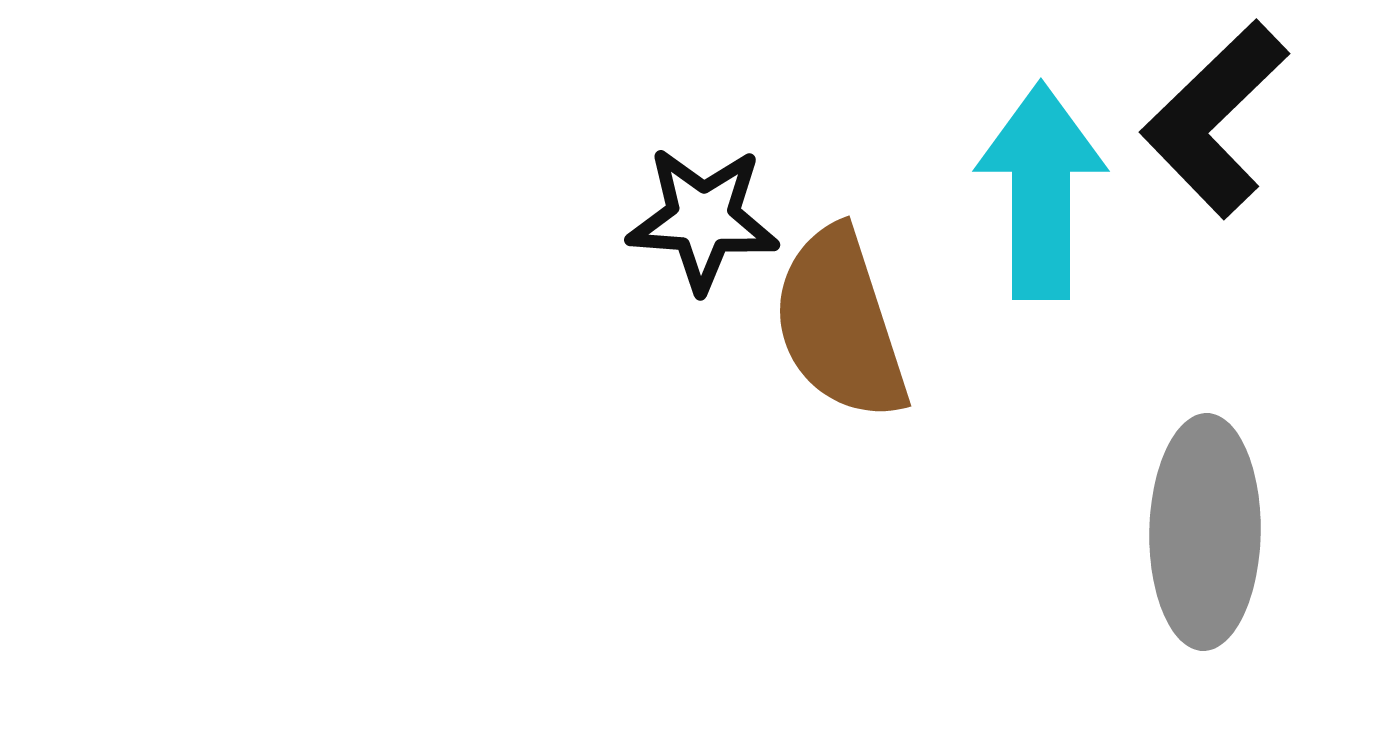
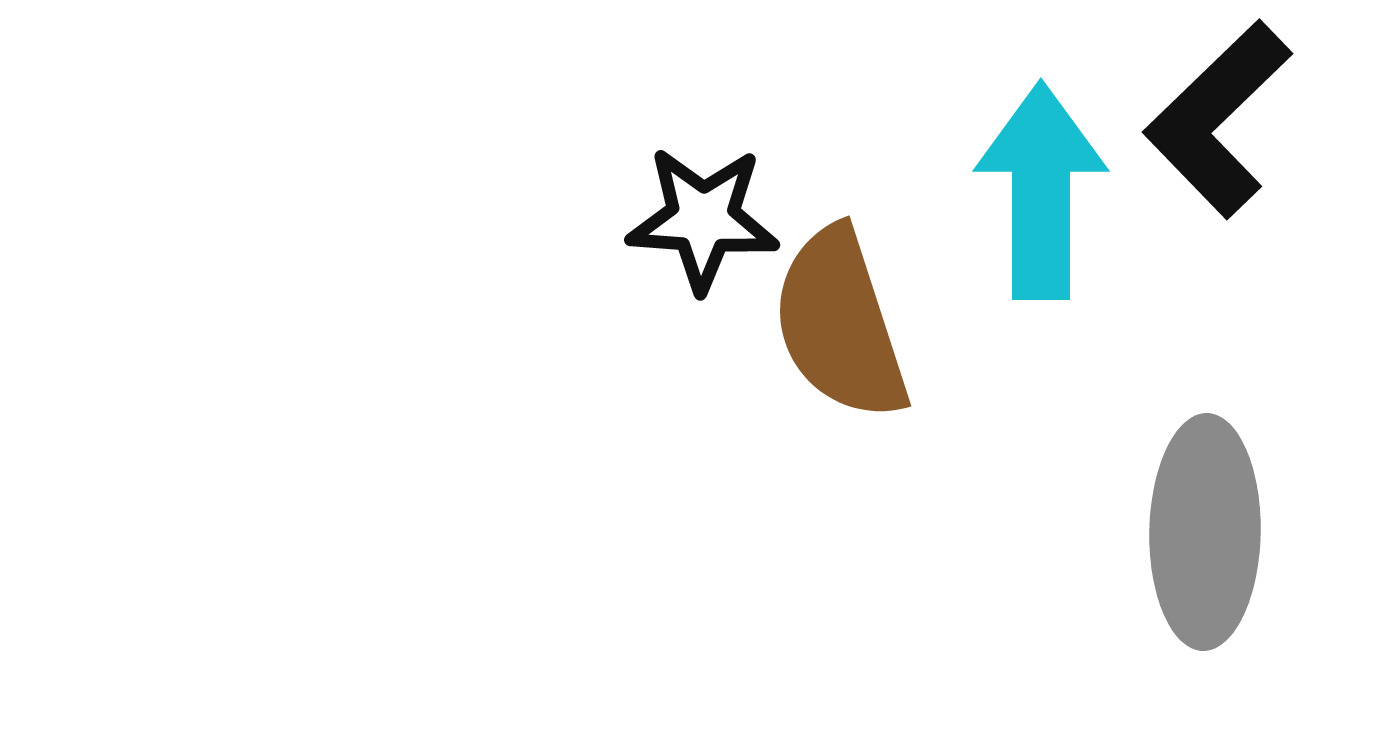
black L-shape: moved 3 px right
